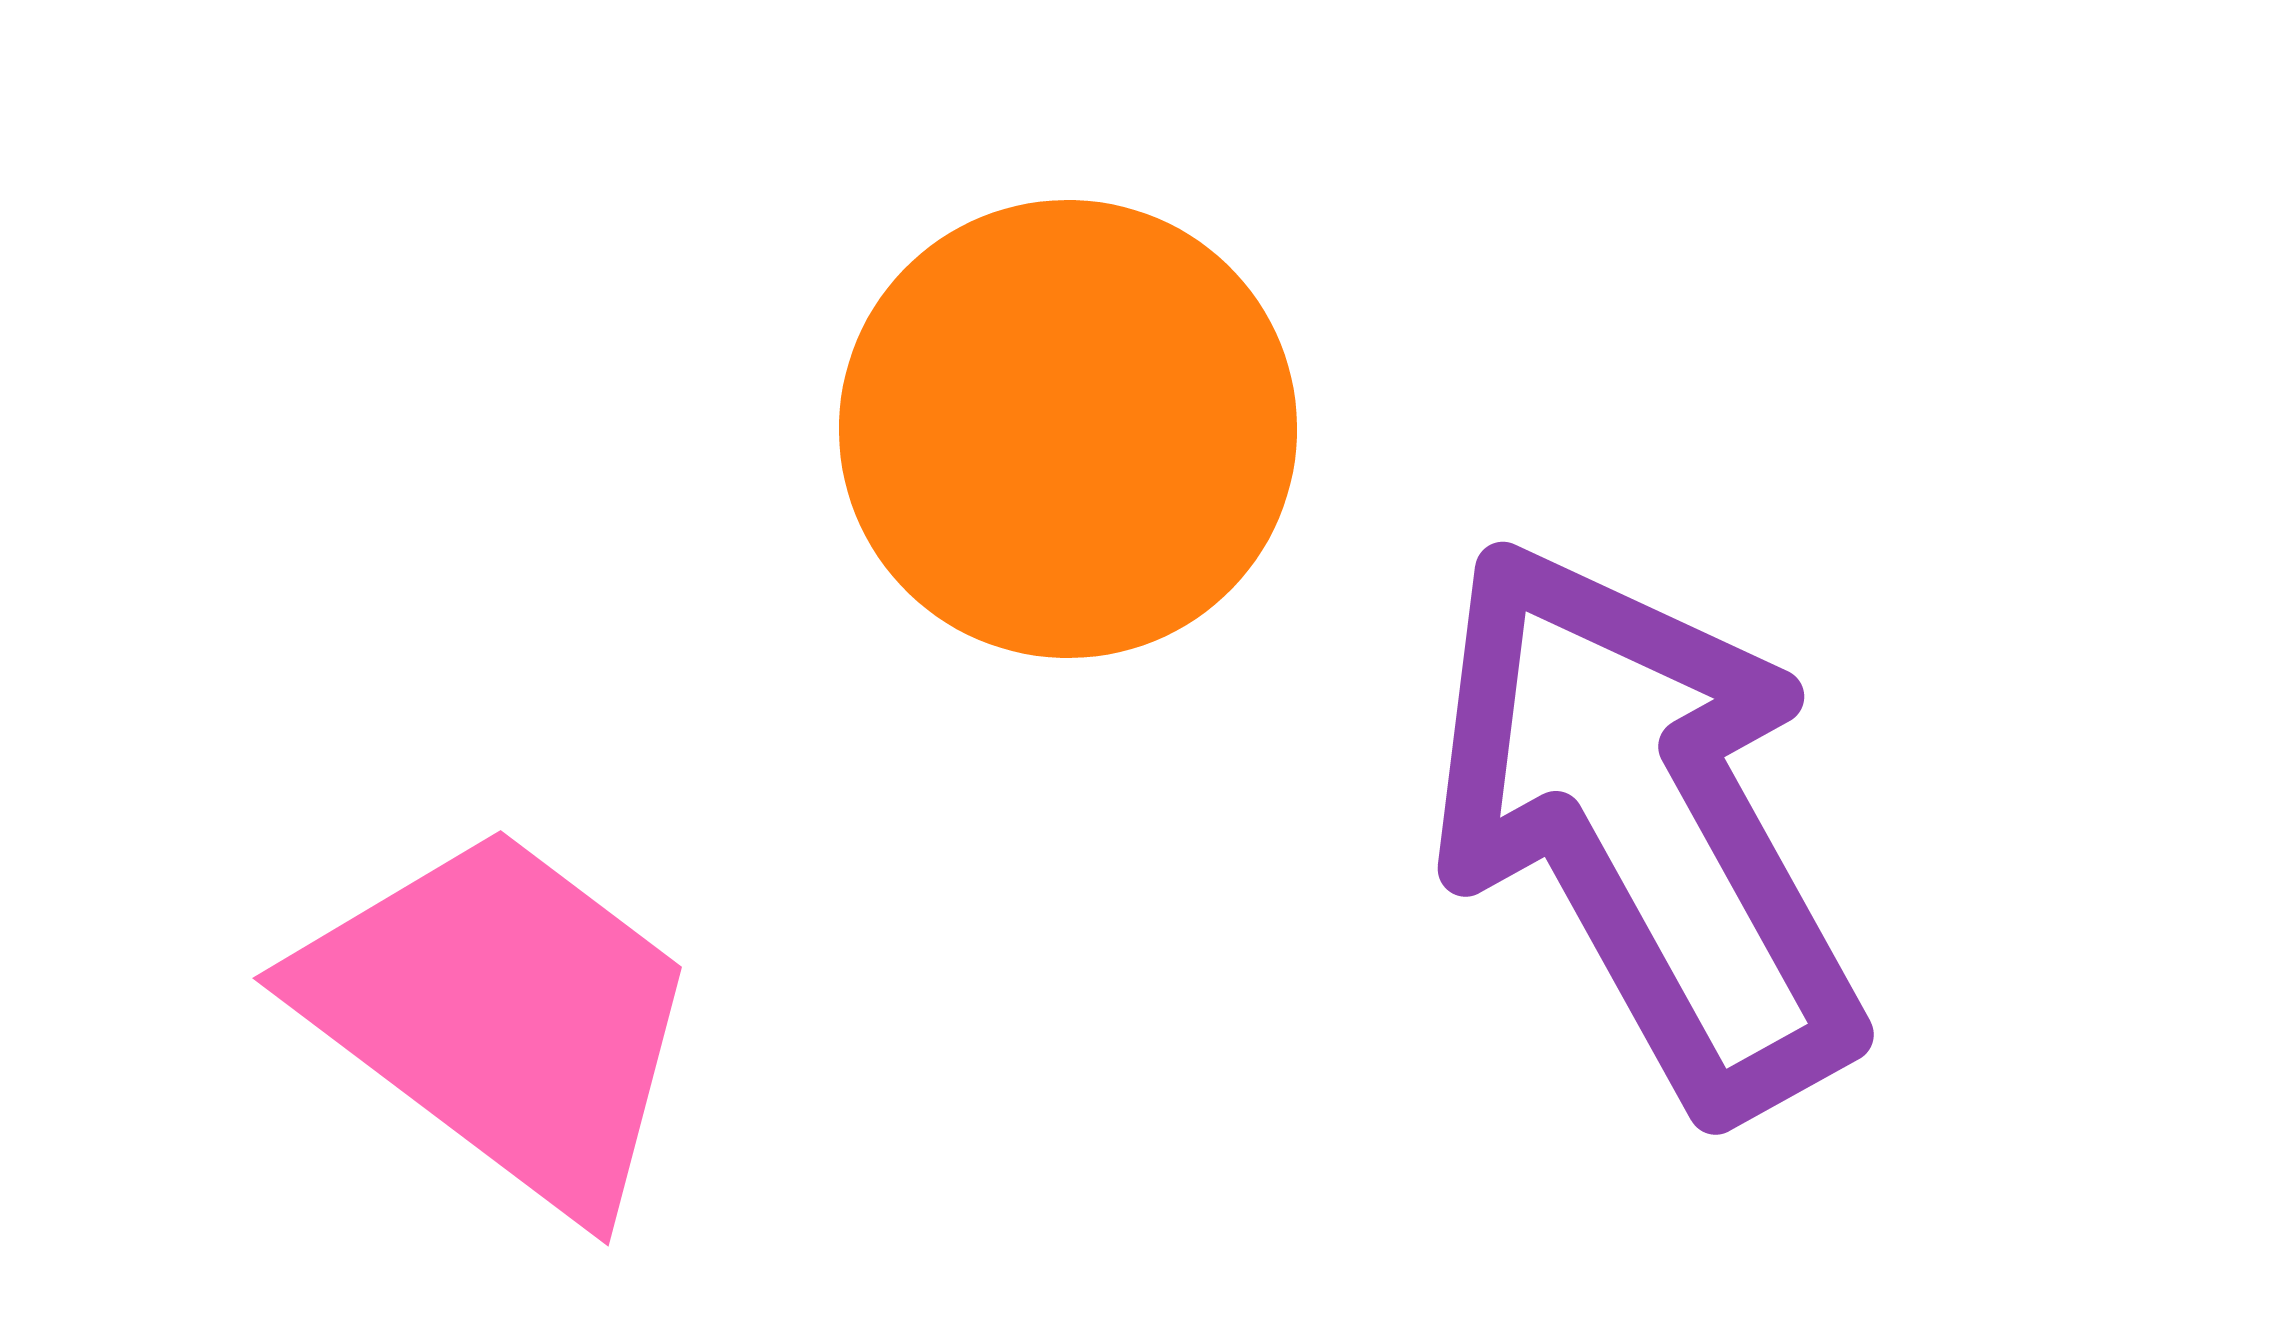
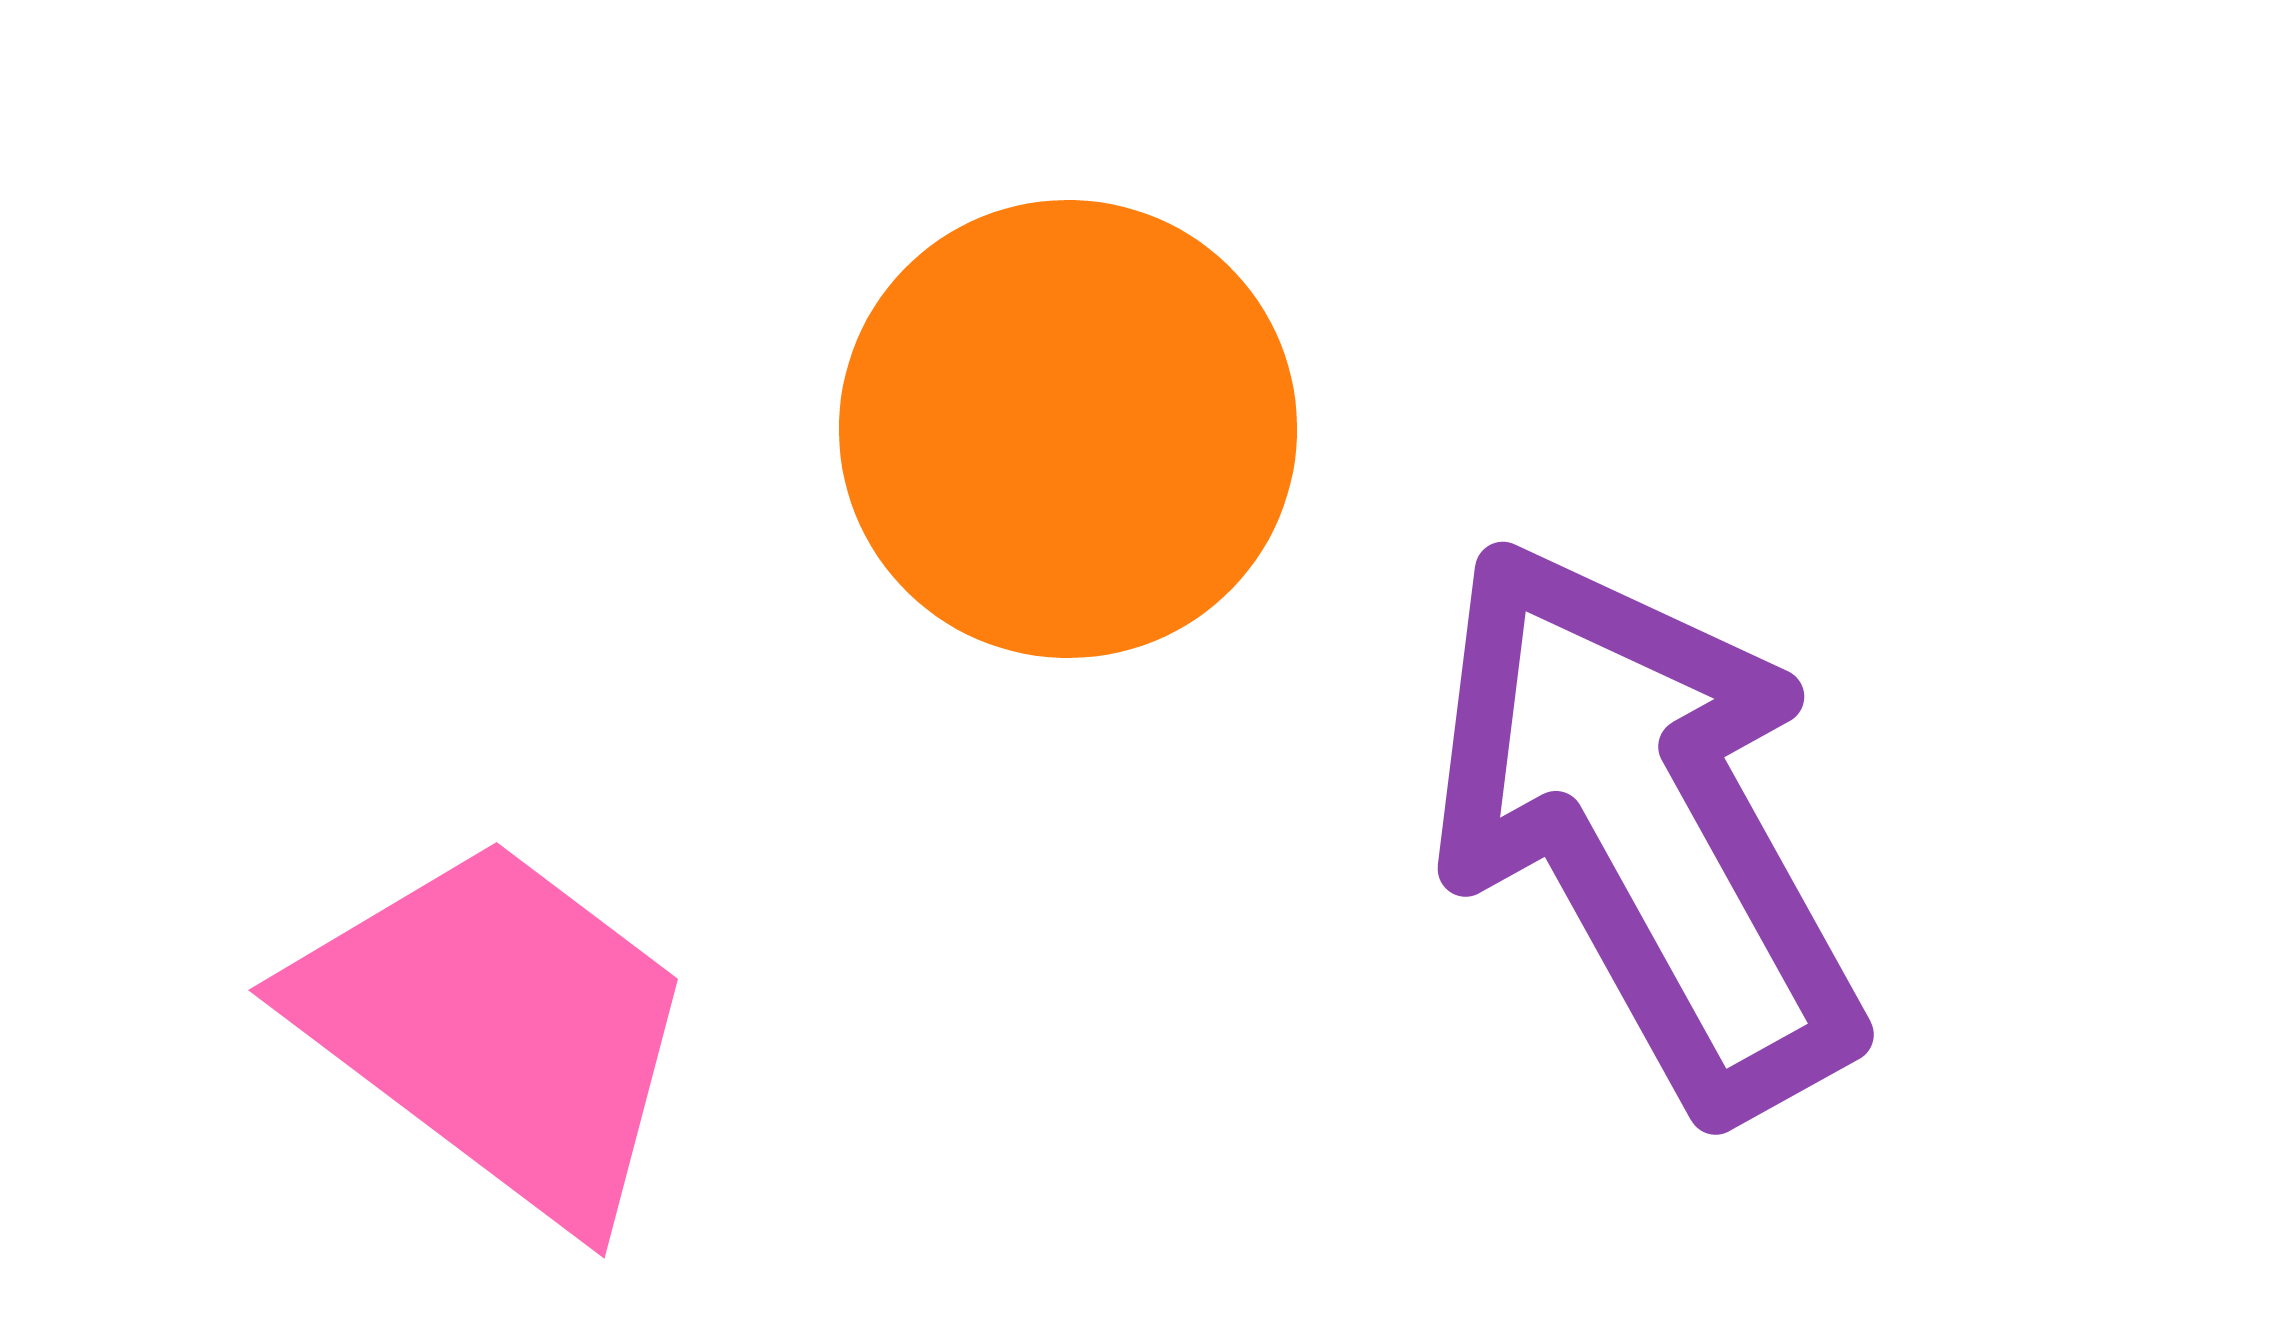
pink trapezoid: moved 4 px left, 12 px down
